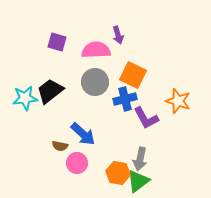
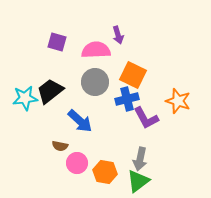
blue cross: moved 2 px right
blue arrow: moved 3 px left, 13 px up
orange hexagon: moved 13 px left, 1 px up
